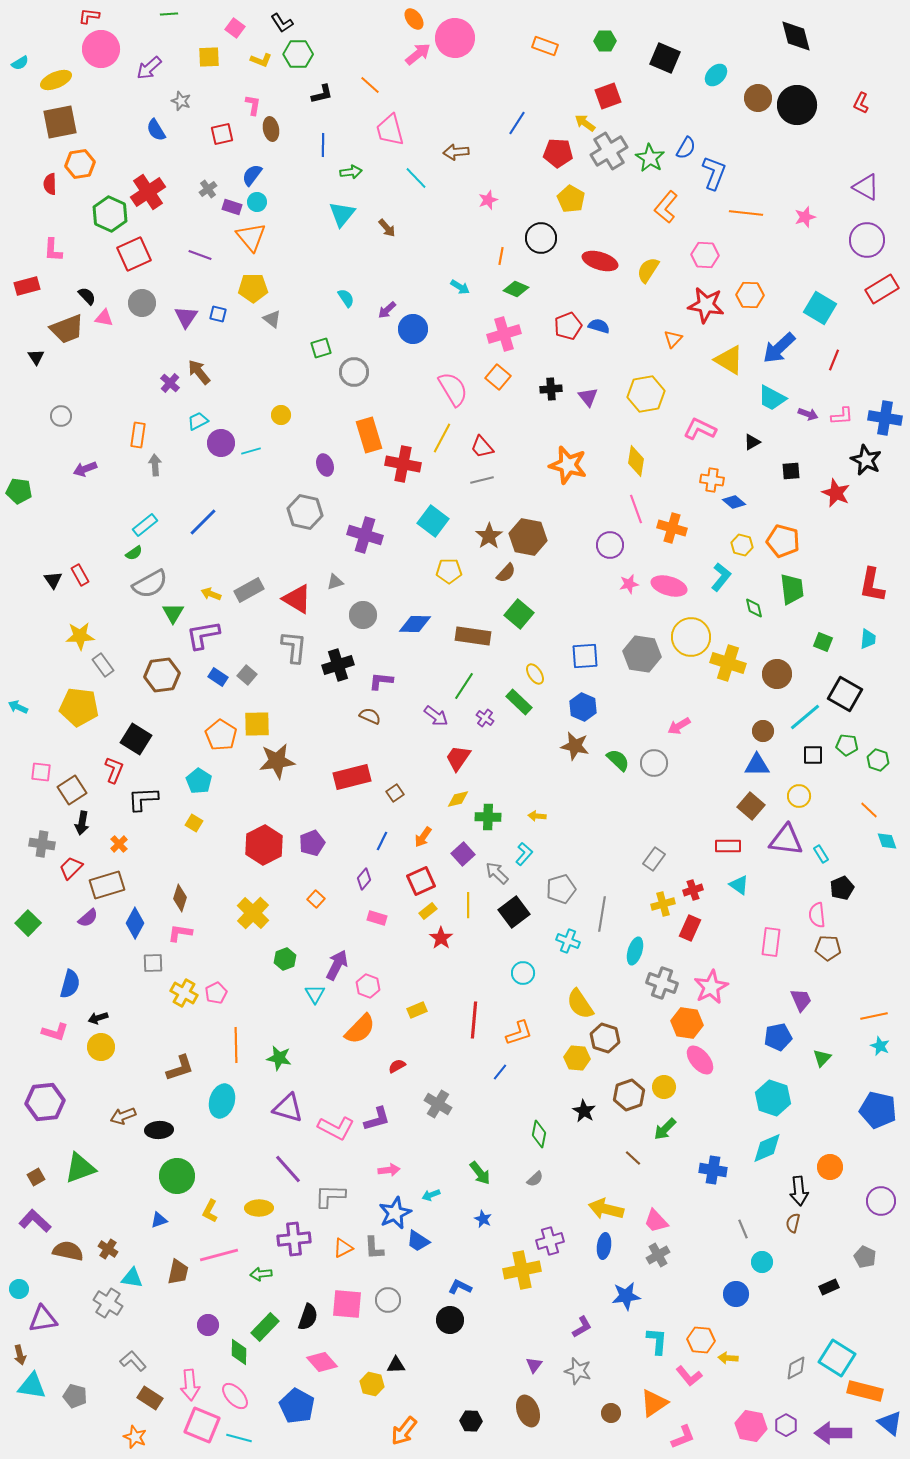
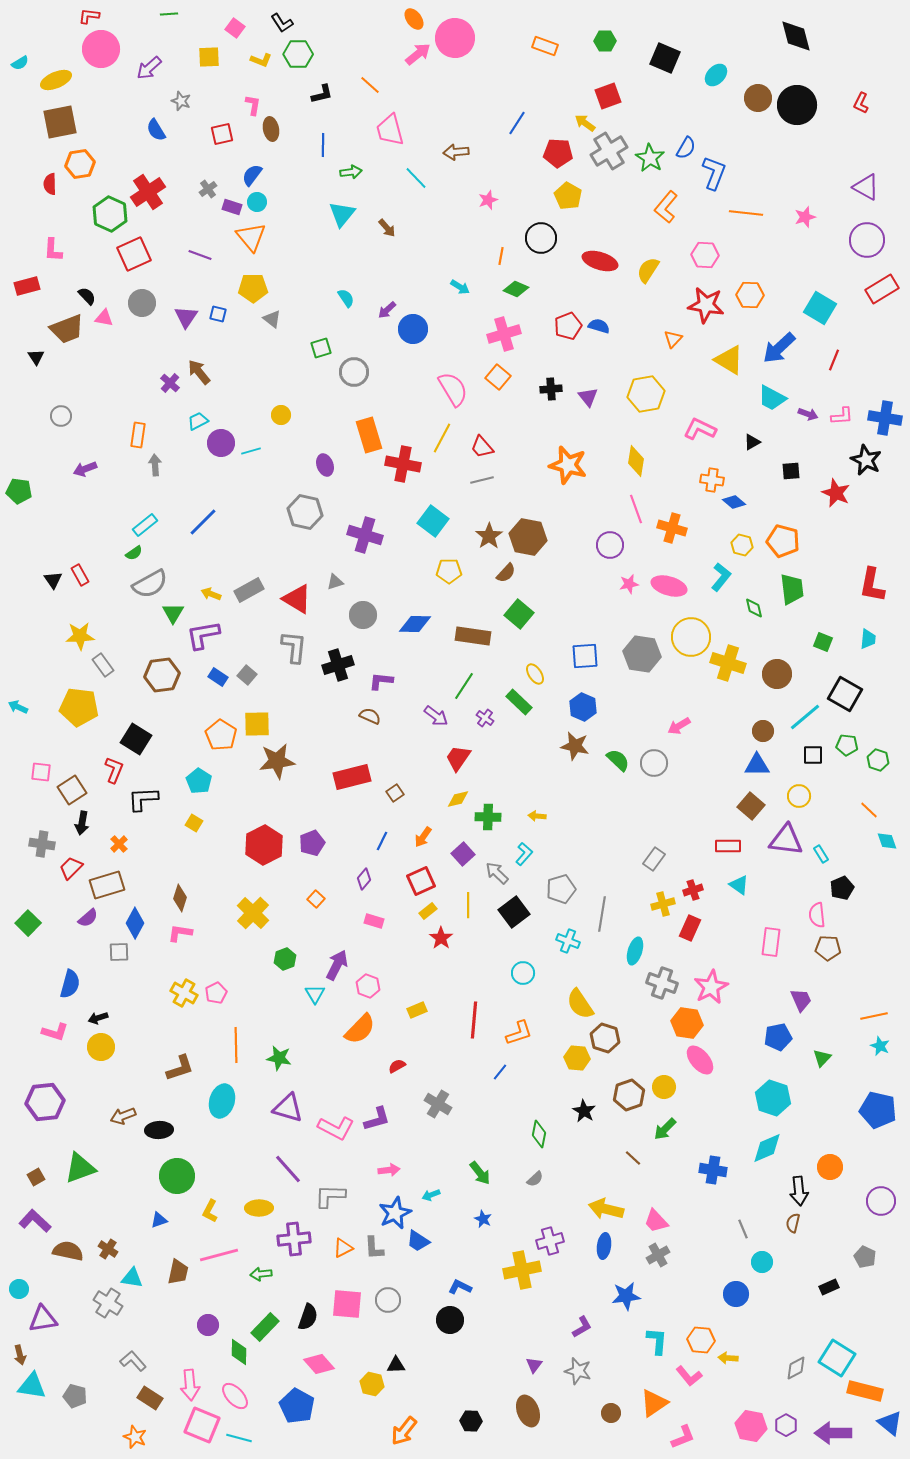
yellow pentagon at (571, 199): moved 3 px left, 3 px up
pink rectangle at (377, 918): moved 3 px left, 3 px down
gray square at (153, 963): moved 34 px left, 11 px up
pink diamond at (322, 1362): moved 3 px left, 2 px down
